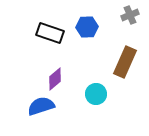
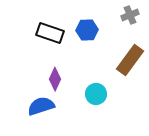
blue hexagon: moved 3 px down
brown rectangle: moved 5 px right, 2 px up; rotated 12 degrees clockwise
purple diamond: rotated 25 degrees counterclockwise
